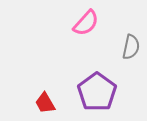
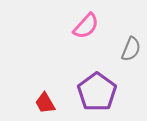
pink semicircle: moved 3 px down
gray semicircle: moved 2 px down; rotated 10 degrees clockwise
